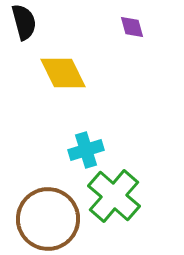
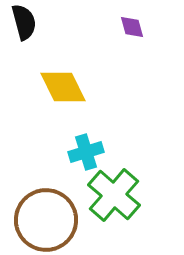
yellow diamond: moved 14 px down
cyan cross: moved 2 px down
green cross: moved 1 px up
brown circle: moved 2 px left, 1 px down
